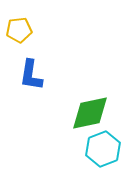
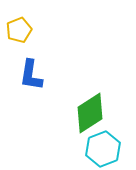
yellow pentagon: rotated 15 degrees counterclockwise
green diamond: rotated 21 degrees counterclockwise
